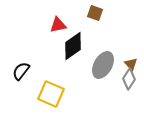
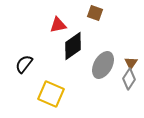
brown triangle: moved 1 px up; rotated 16 degrees clockwise
black semicircle: moved 3 px right, 7 px up
